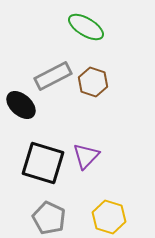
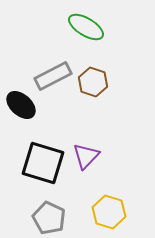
yellow hexagon: moved 5 px up
